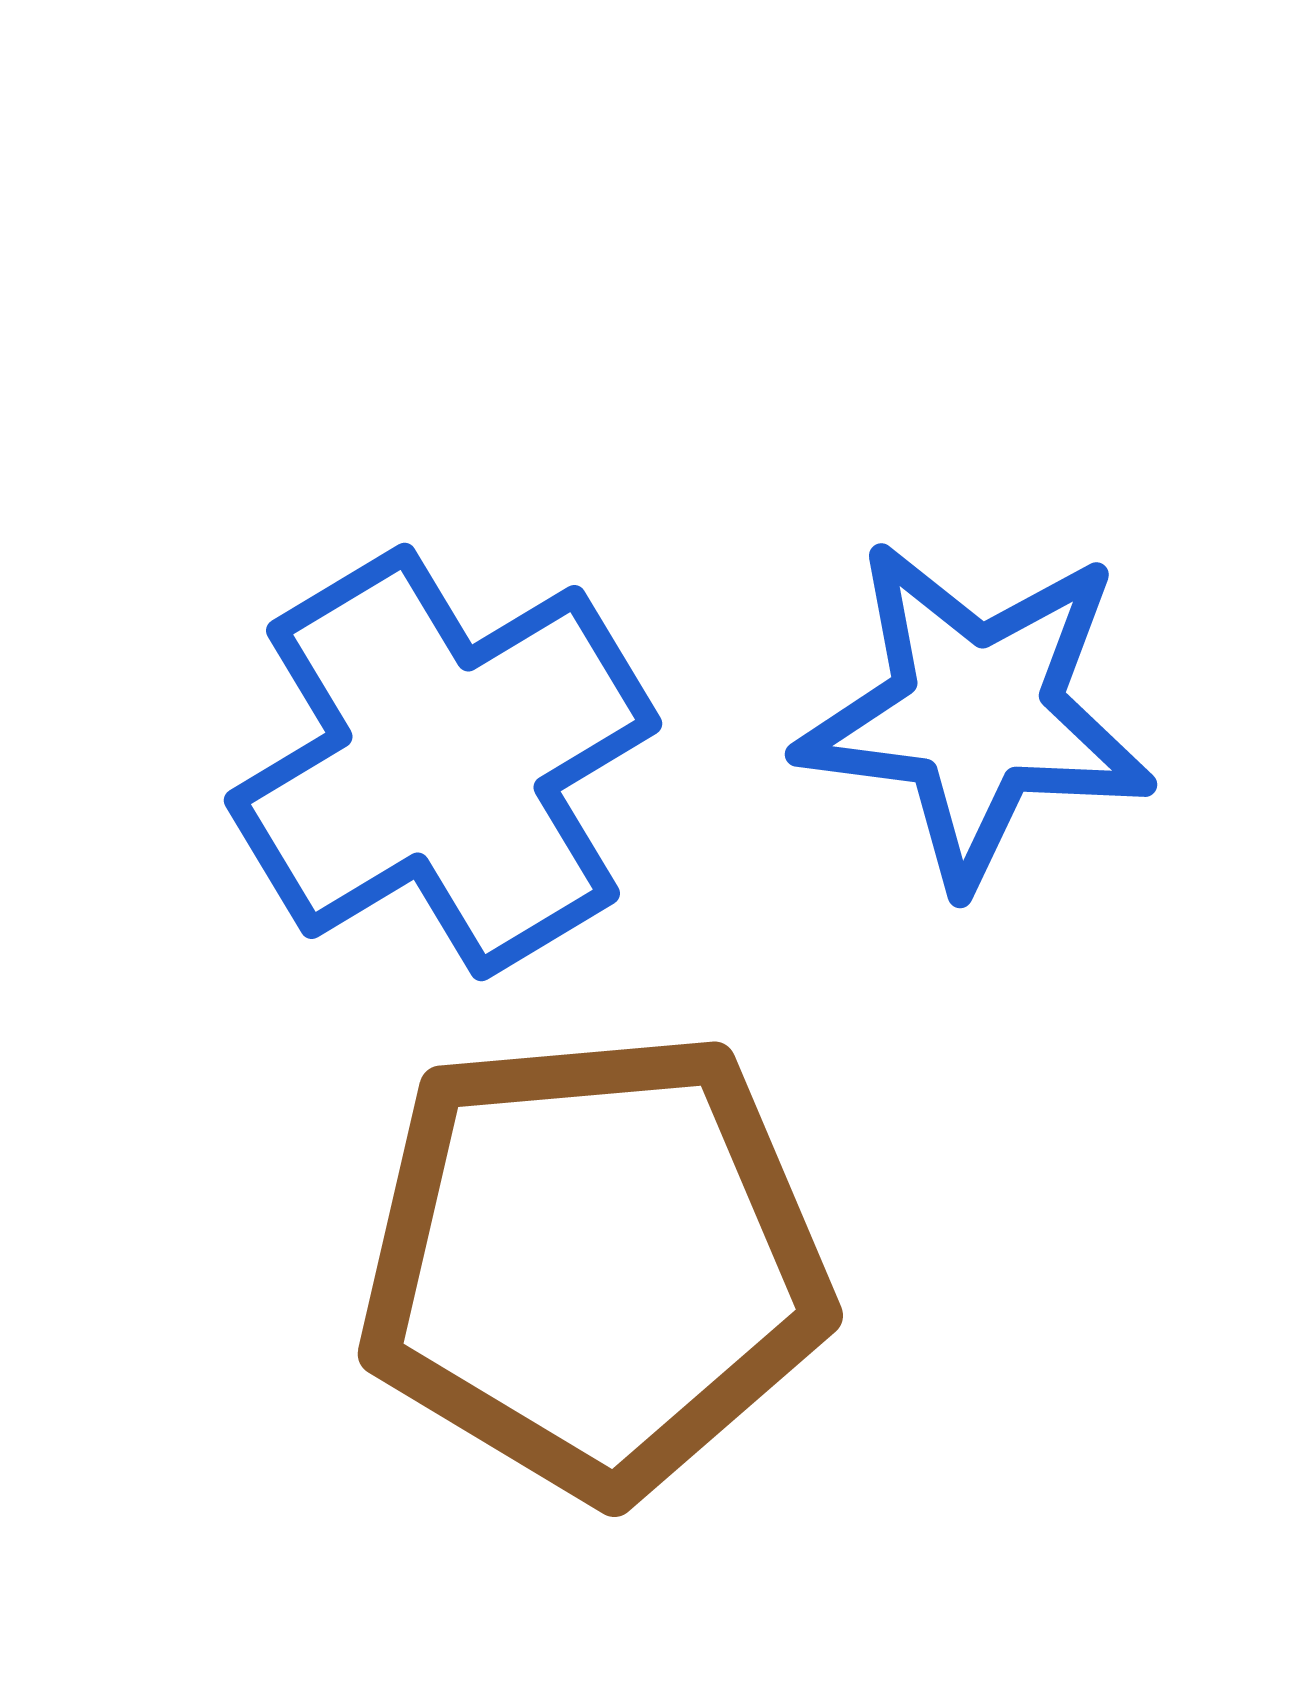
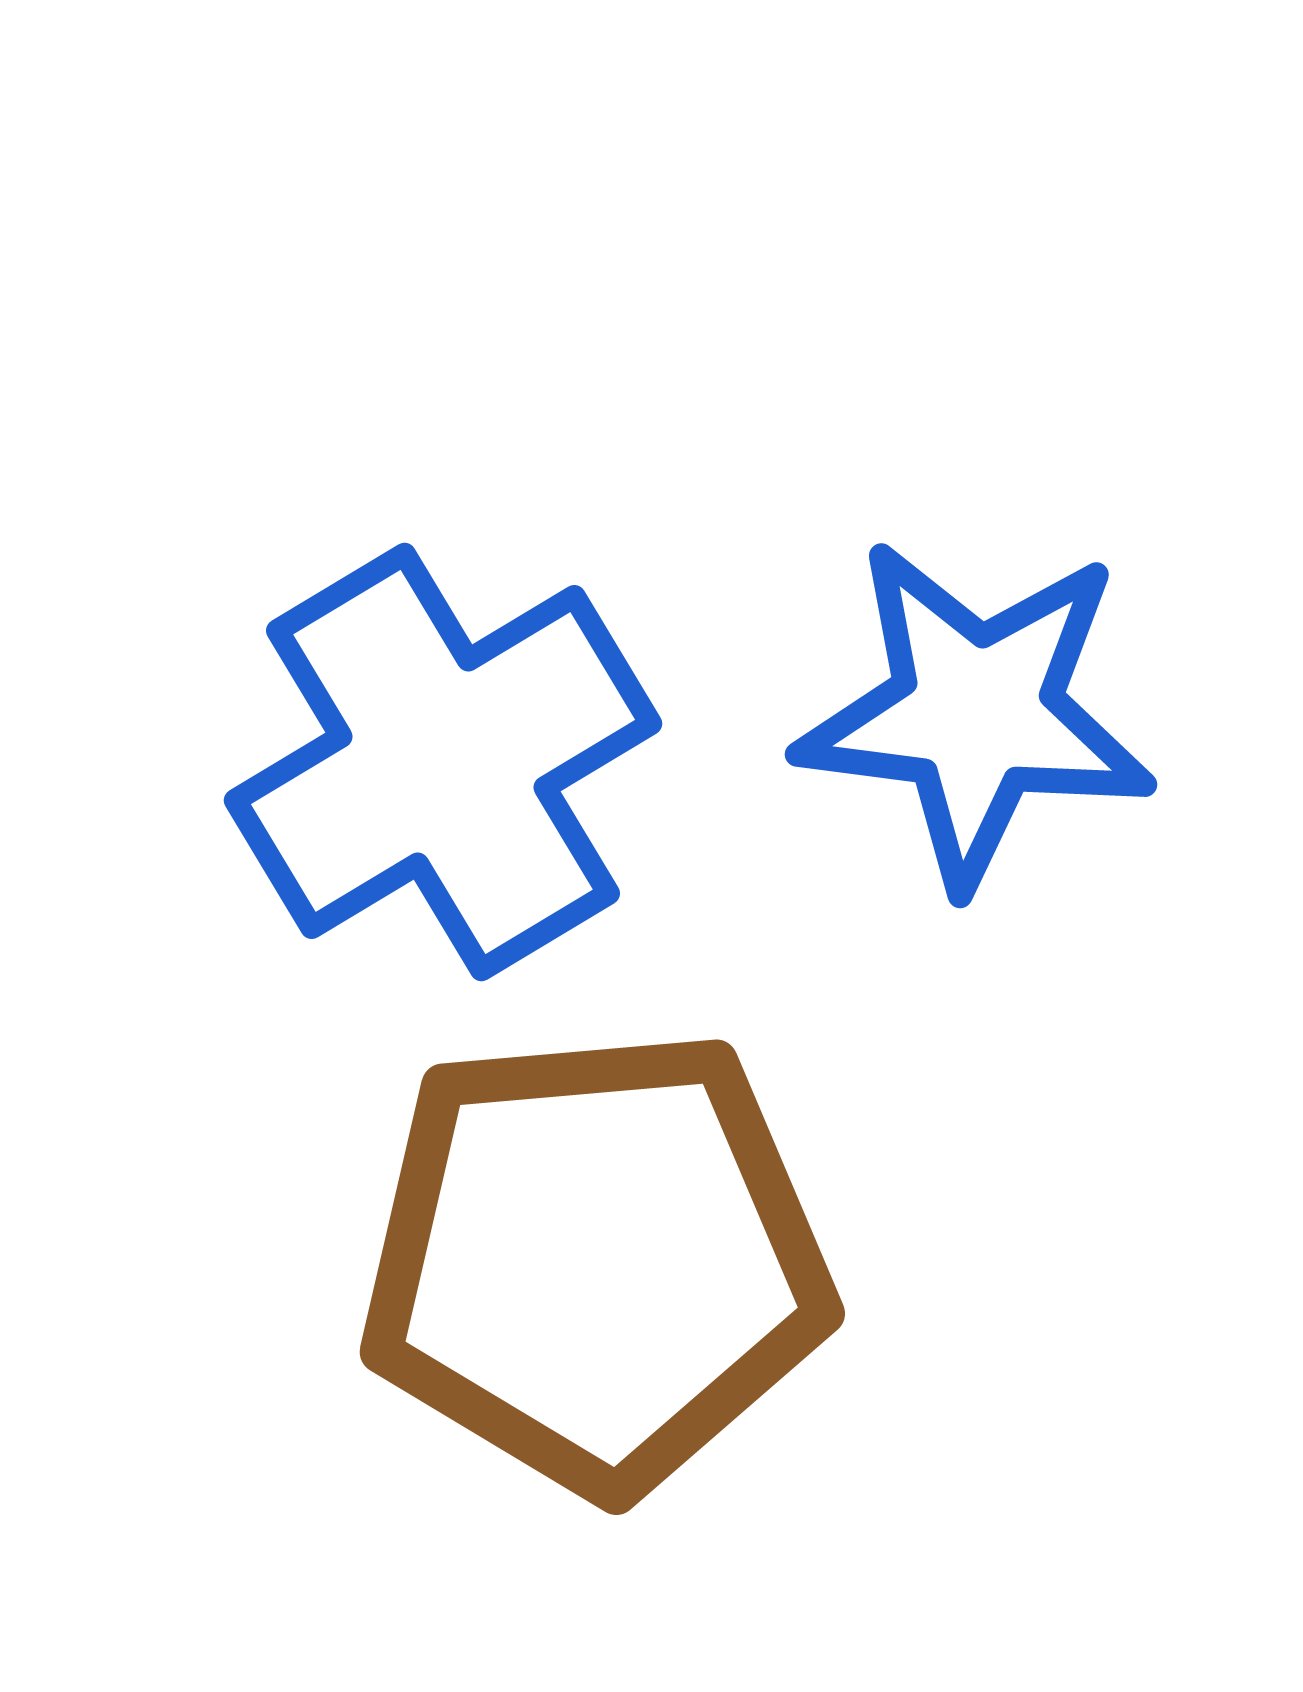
brown pentagon: moved 2 px right, 2 px up
